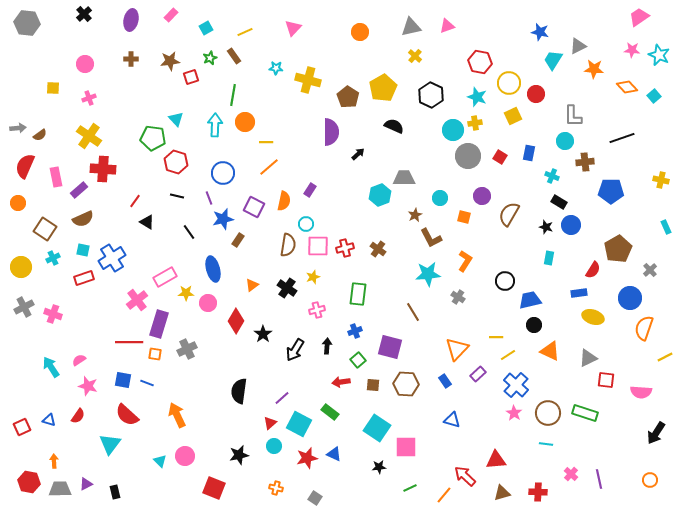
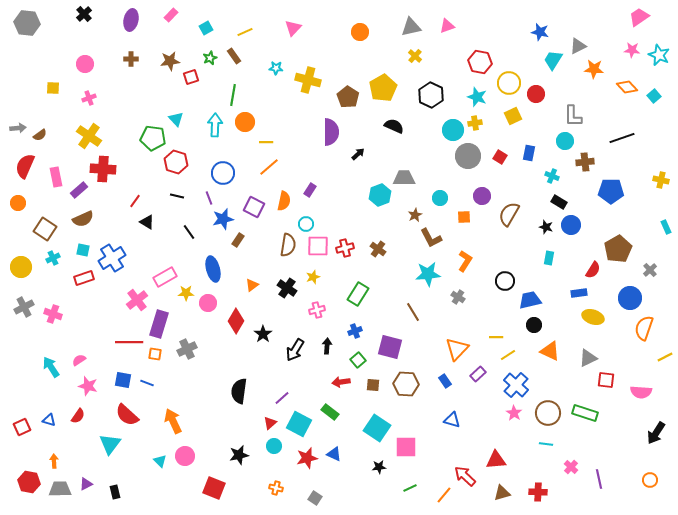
orange square at (464, 217): rotated 16 degrees counterclockwise
green rectangle at (358, 294): rotated 25 degrees clockwise
orange arrow at (177, 415): moved 4 px left, 6 px down
pink cross at (571, 474): moved 7 px up
